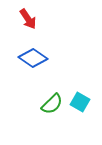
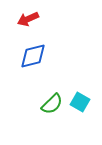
red arrow: rotated 100 degrees clockwise
blue diamond: moved 2 px up; rotated 48 degrees counterclockwise
